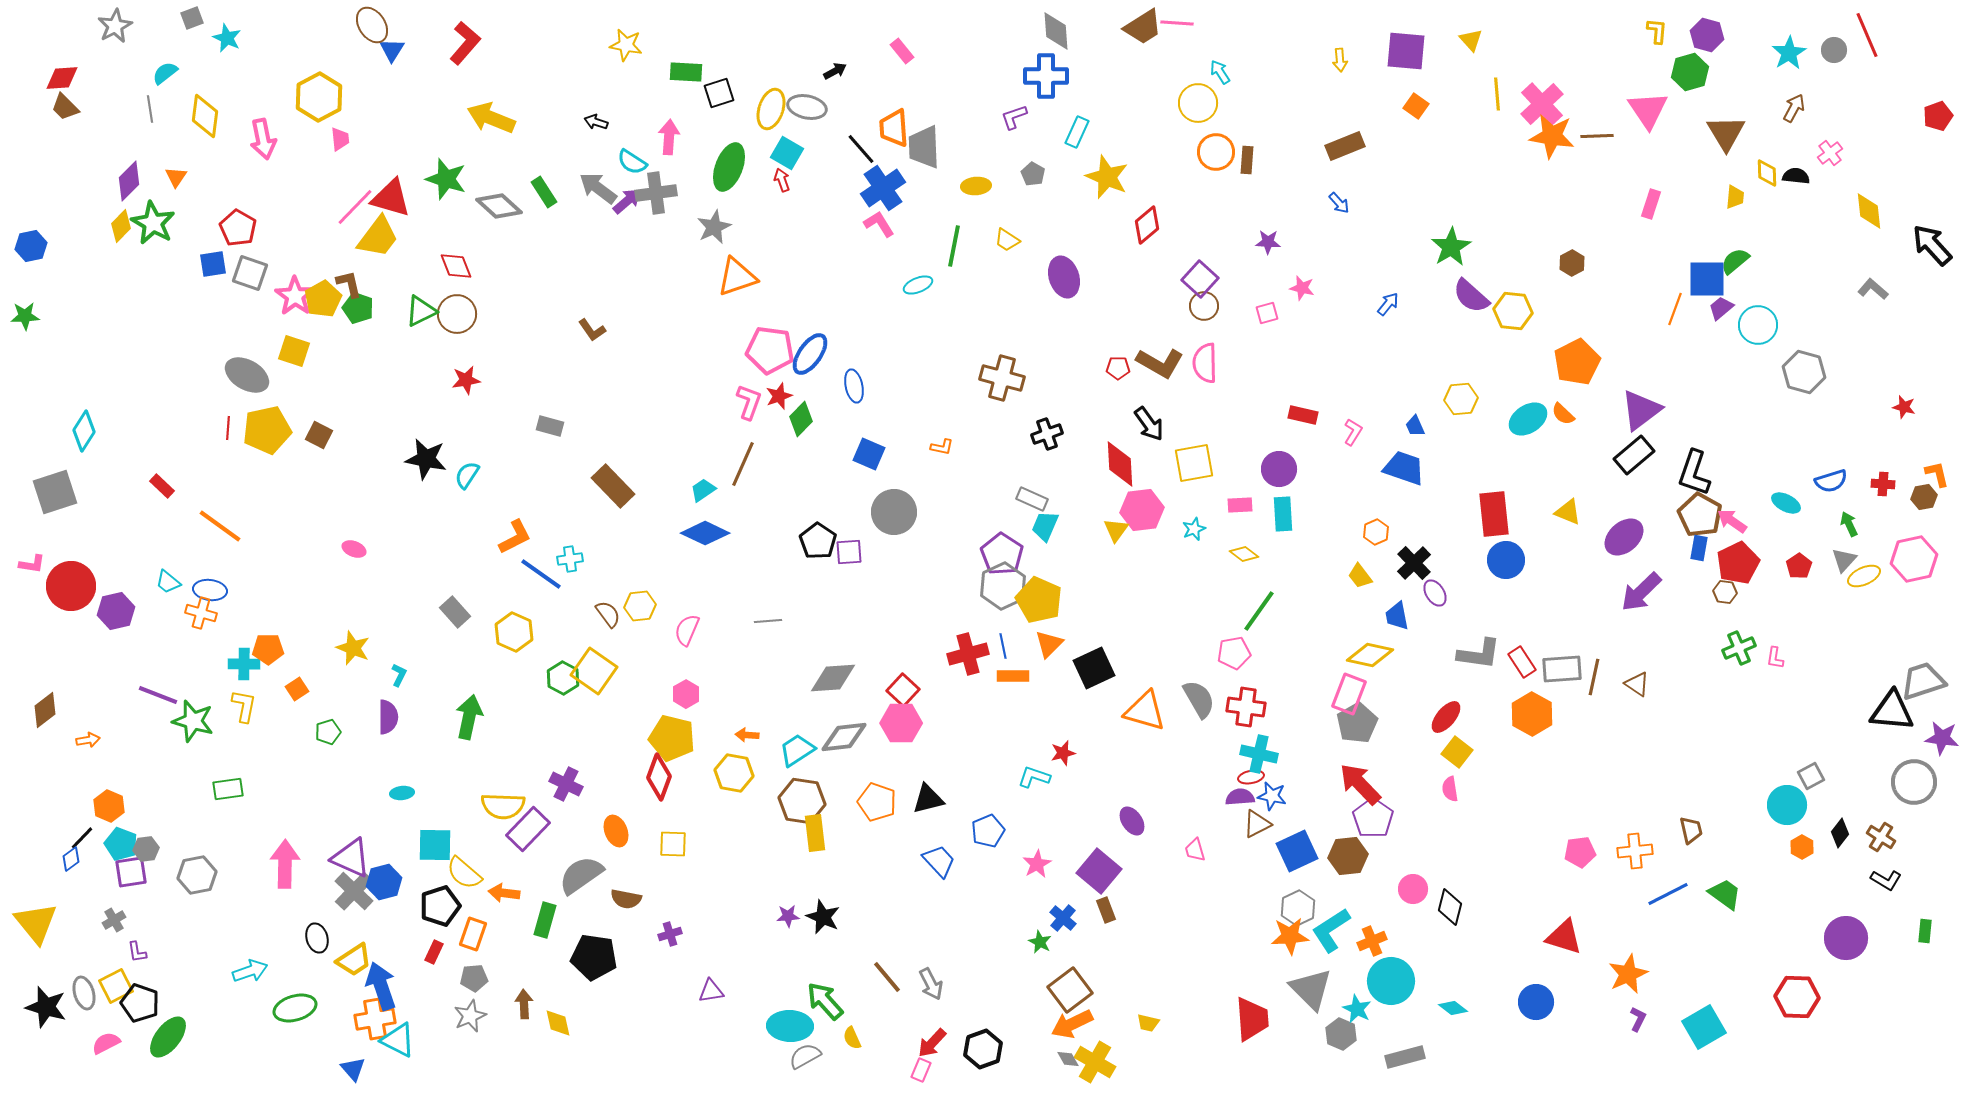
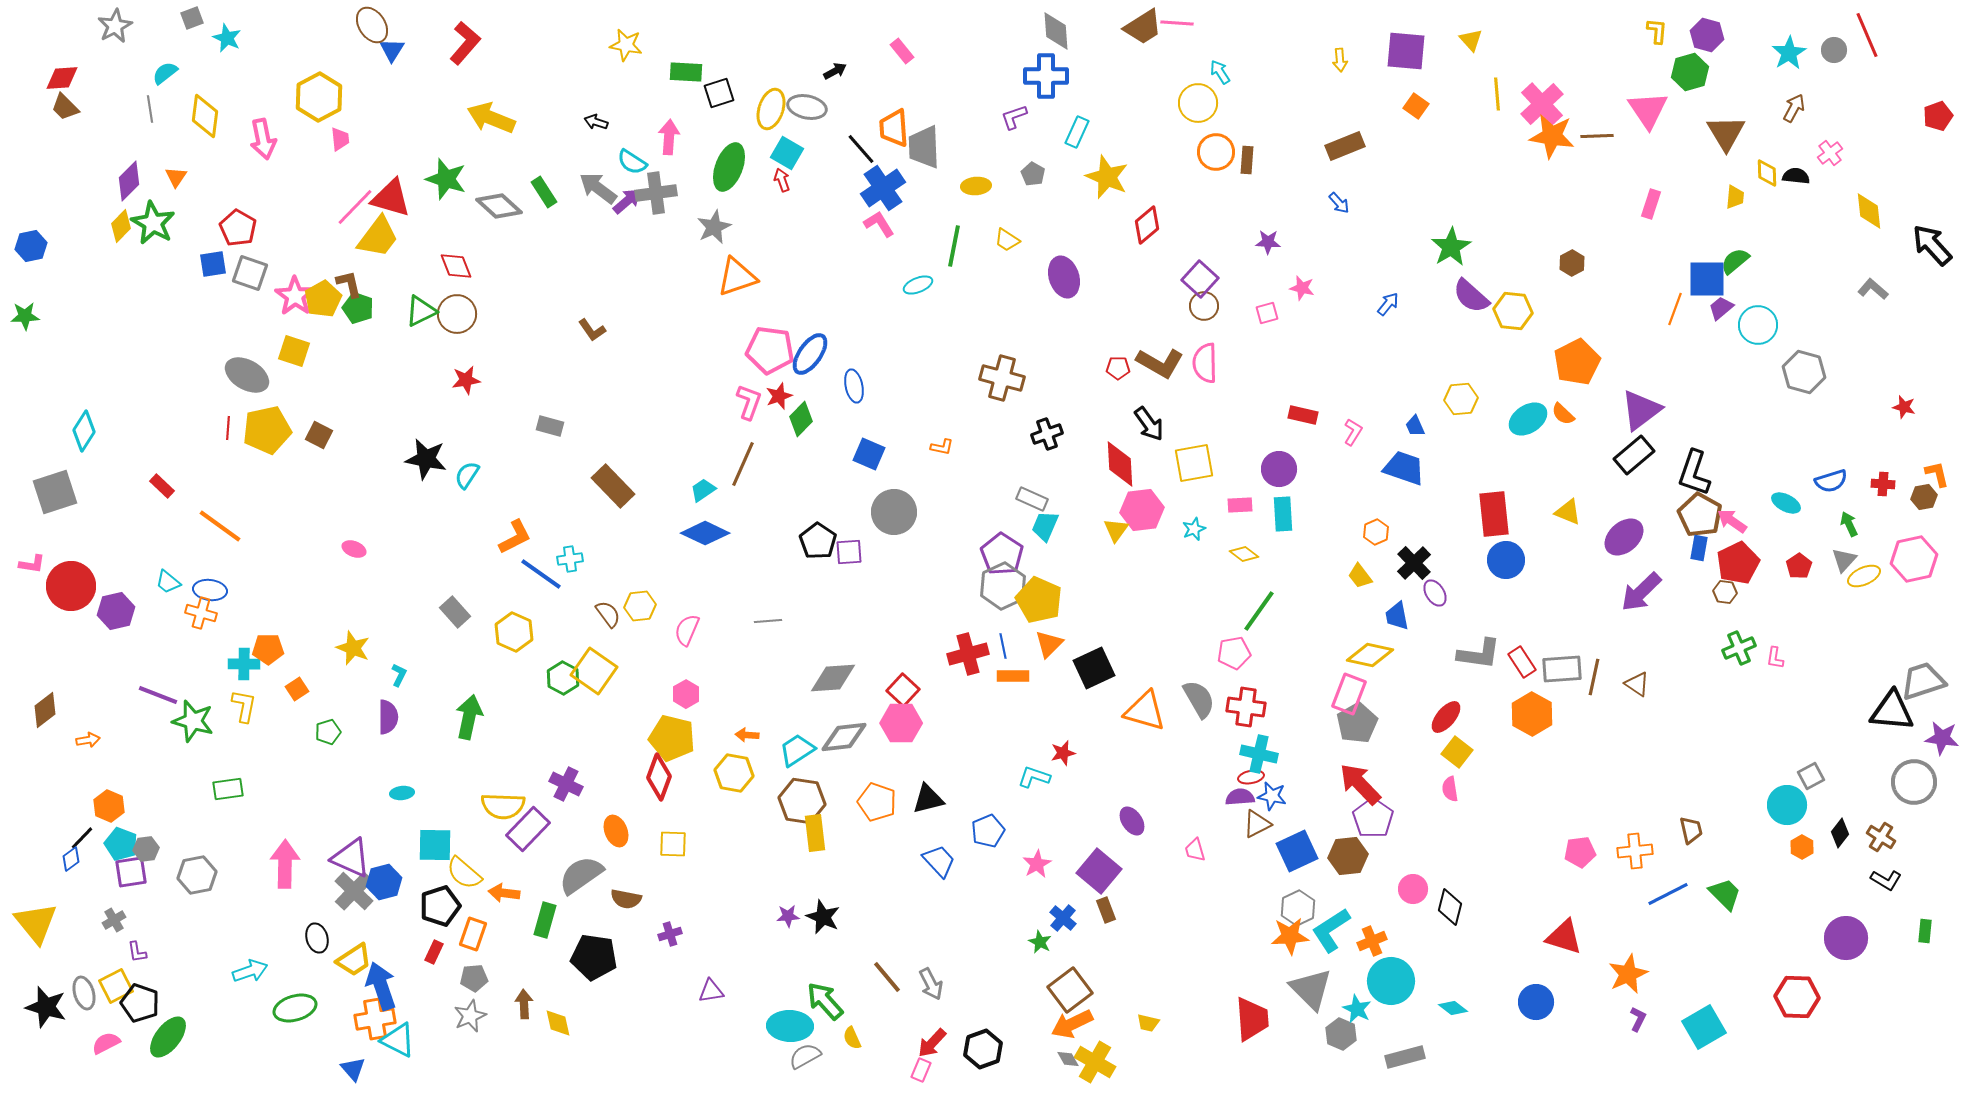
green trapezoid at (1725, 894): rotated 9 degrees clockwise
